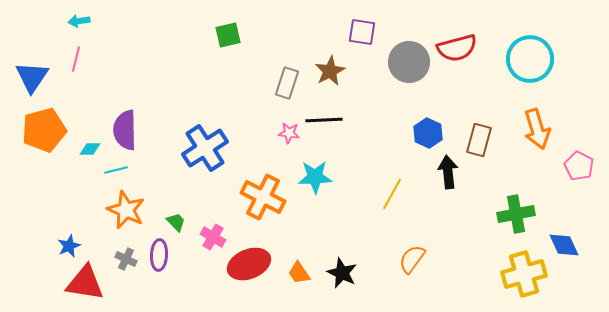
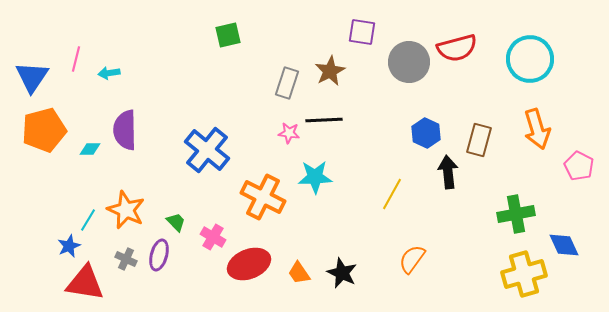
cyan arrow: moved 30 px right, 52 px down
blue hexagon: moved 2 px left
blue cross: moved 2 px right, 2 px down; rotated 18 degrees counterclockwise
cyan line: moved 28 px left, 50 px down; rotated 45 degrees counterclockwise
purple ellipse: rotated 12 degrees clockwise
